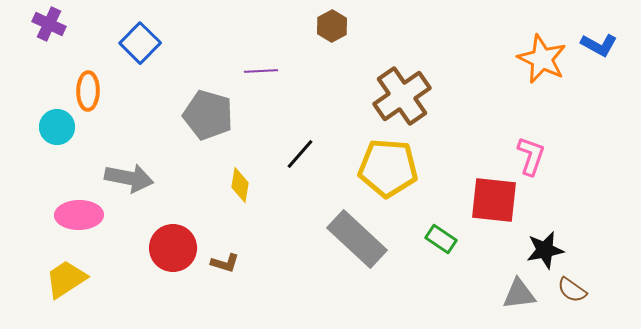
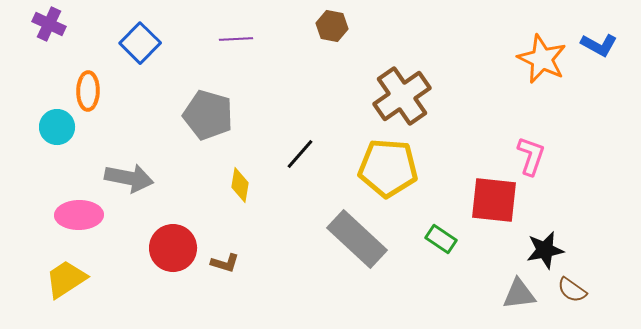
brown hexagon: rotated 20 degrees counterclockwise
purple line: moved 25 px left, 32 px up
